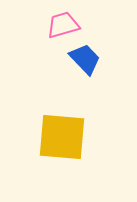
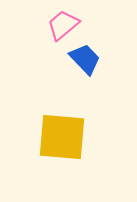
pink trapezoid: rotated 24 degrees counterclockwise
